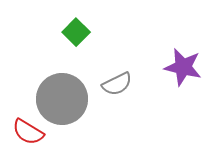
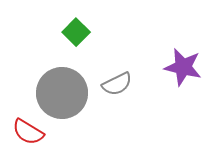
gray circle: moved 6 px up
